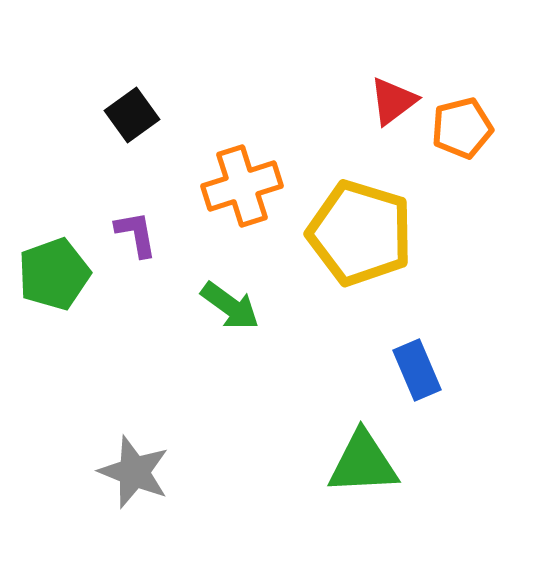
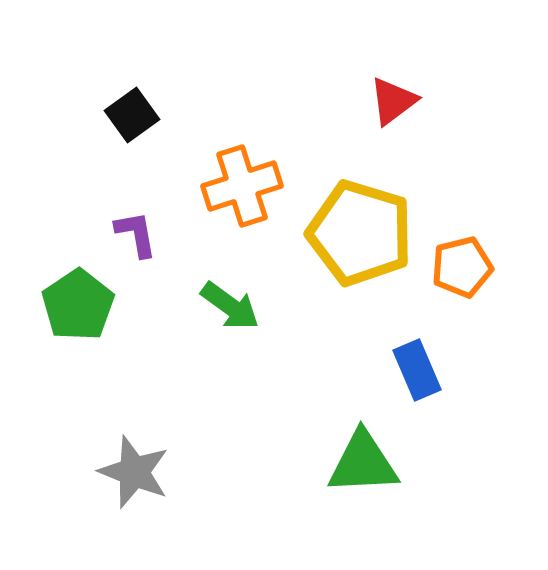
orange pentagon: moved 139 px down
green pentagon: moved 24 px right, 31 px down; rotated 14 degrees counterclockwise
